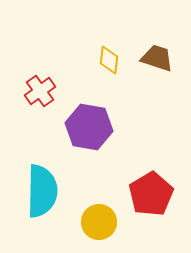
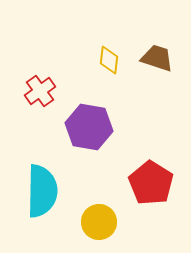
red pentagon: moved 11 px up; rotated 9 degrees counterclockwise
